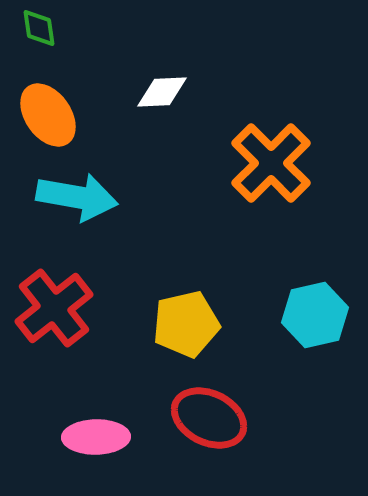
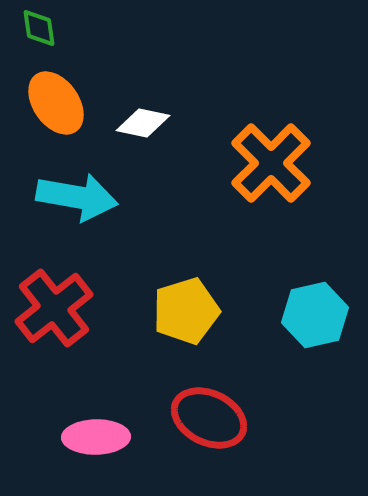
white diamond: moved 19 px left, 31 px down; rotated 14 degrees clockwise
orange ellipse: moved 8 px right, 12 px up
yellow pentagon: moved 13 px up; rotated 4 degrees counterclockwise
